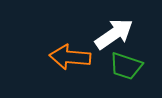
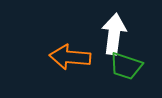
white arrow: rotated 48 degrees counterclockwise
